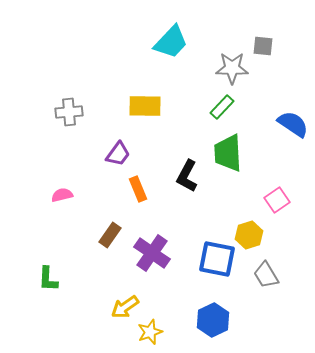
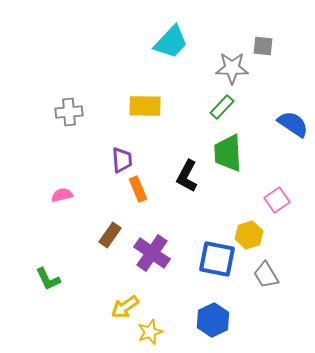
purple trapezoid: moved 4 px right, 6 px down; rotated 40 degrees counterclockwise
green L-shape: rotated 28 degrees counterclockwise
